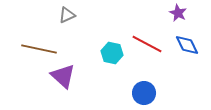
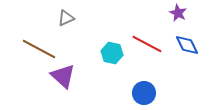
gray triangle: moved 1 px left, 3 px down
brown line: rotated 16 degrees clockwise
